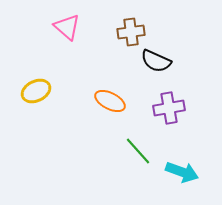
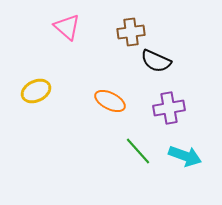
cyan arrow: moved 3 px right, 16 px up
